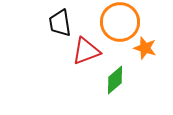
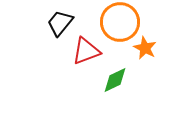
black trapezoid: rotated 48 degrees clockwise
orange star: rotated 10 degrees clockwise
green diamond: rotated 16 degrees clockwise
